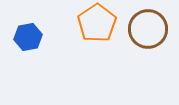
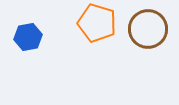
orange pentagon: rotated 21 degrees counterclockwise
